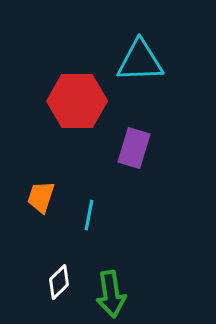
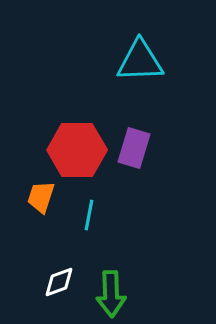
red hexagon: moved 49 px down
white diamond: rotated 24 degrees clockwise
green arrow: rotated 6 degrees clockwise
